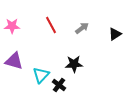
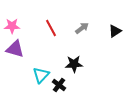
red line: moved 3 px down
black triangle: moved 3 px up
purple triangle: moved 1 px right, 12 px up
